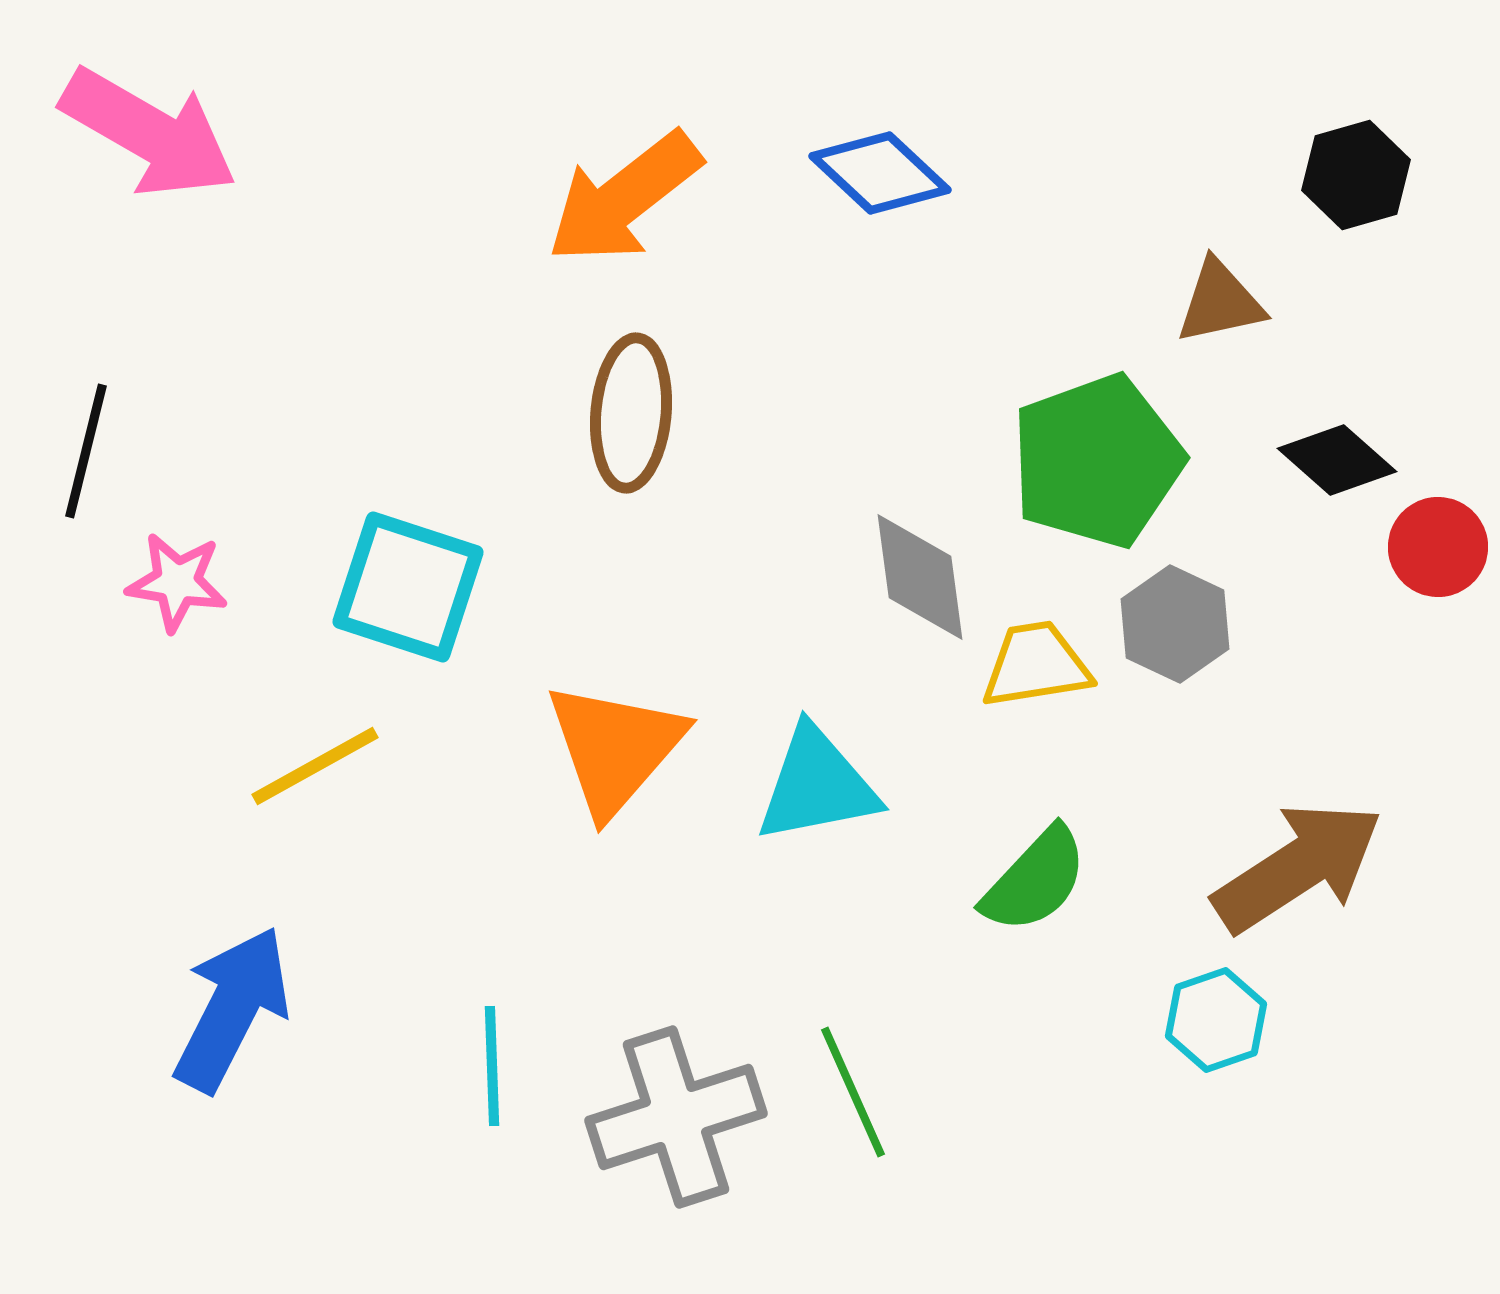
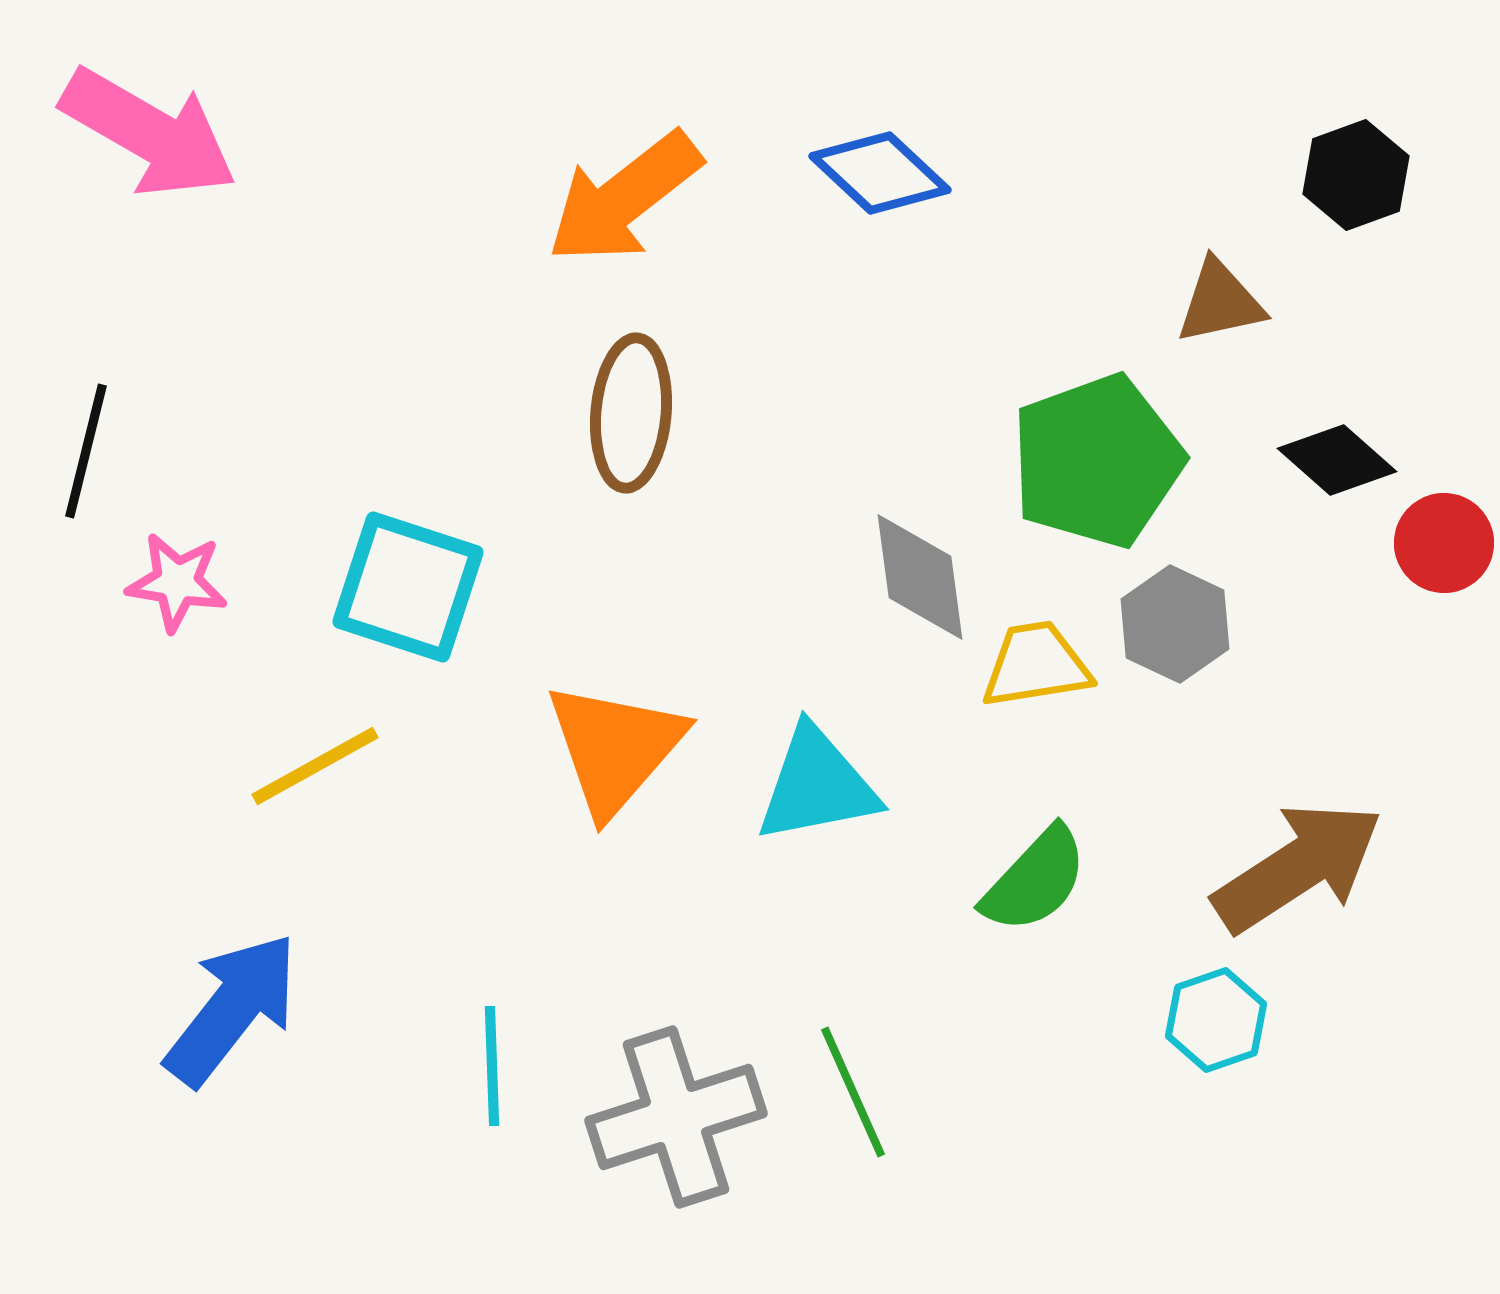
black hexagon: rotated 4 degrees counterclockwise
red circle: moved 6 px right, 4 px up
blue arrow: rotated 11 degrees clockwise
